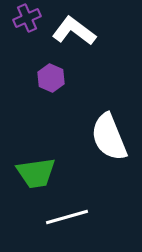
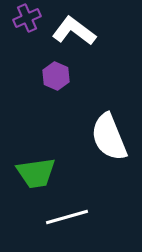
purple hexagon: moved 5 px right, 2 px up
